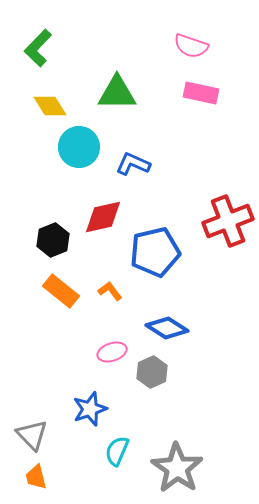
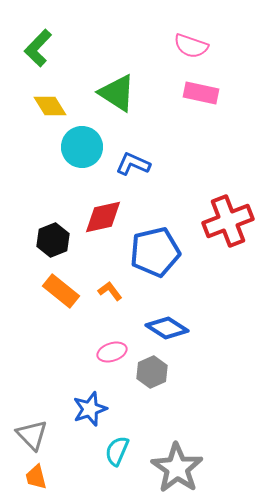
green triangle: rotated 33 degrees clockwise
cyan circle: moved 3 px right
